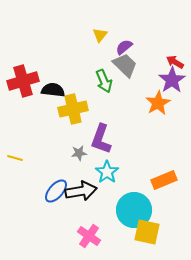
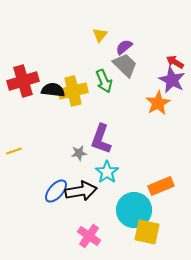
purple star: rotated 12 degrees counterclockwise
yellow cross: moved 18 px up
yellow line: moved 1 px left, 7 px up; rotated 35 degrees counterclockwise
orange rectangle: moved 3 px left, 6 px down
